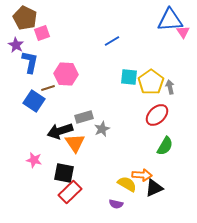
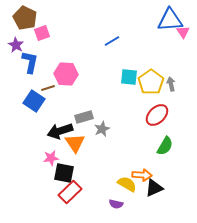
gray arrow: moved 1 px right, 3 px up
pink star: moved 17 px right, 2 px up; rotated 21 degrees counterclockwise
